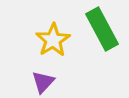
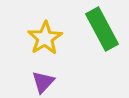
yellow star: moved 8 px left, 2 px up
